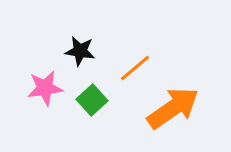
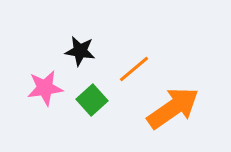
orange line: moved 1 px left, 1 px down
